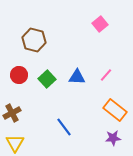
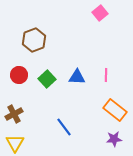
pink square: moved 11 px up
brown hexagon: rotated 25 degrees clockwise
pink line: rotated 40 degrees counterclockwise
brown cross: moved 2 px right, 1 px down
purple star: moved 1 px right, 1 px down
